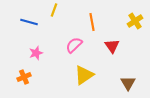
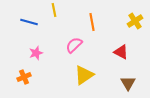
yellow line: rotated 32 degrees counterclockwise
red triangle: moved 9 px right, 6 px down; rotated 28 degrees counterclockwise
